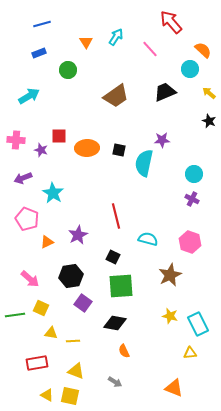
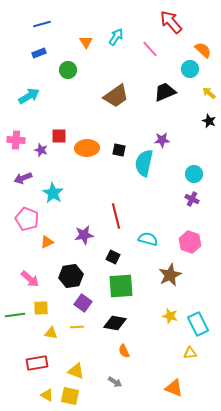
purple star at (78, 235): moved 6 px right; rotated 18 degrees clockwise
yellow square at (41, 308): rotated 28 degrees counterclockwise
yellow line at (73, 341): moved 4 px right, 14 px up
